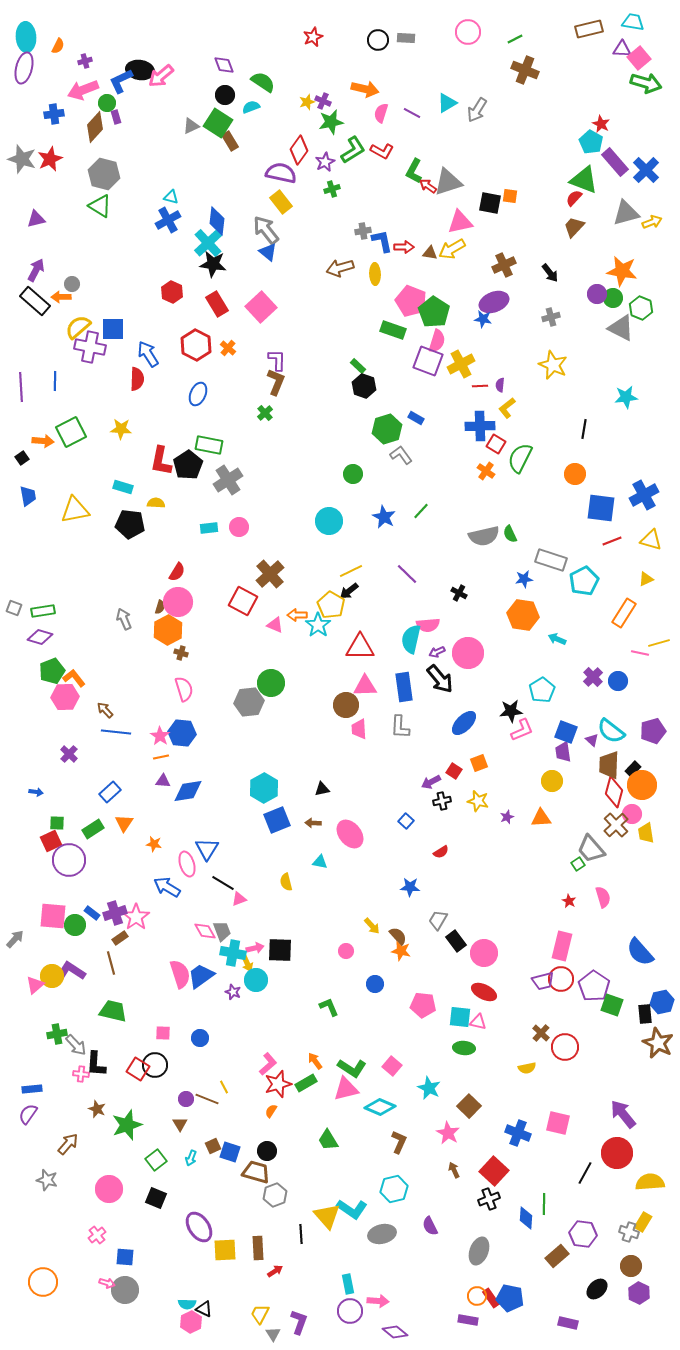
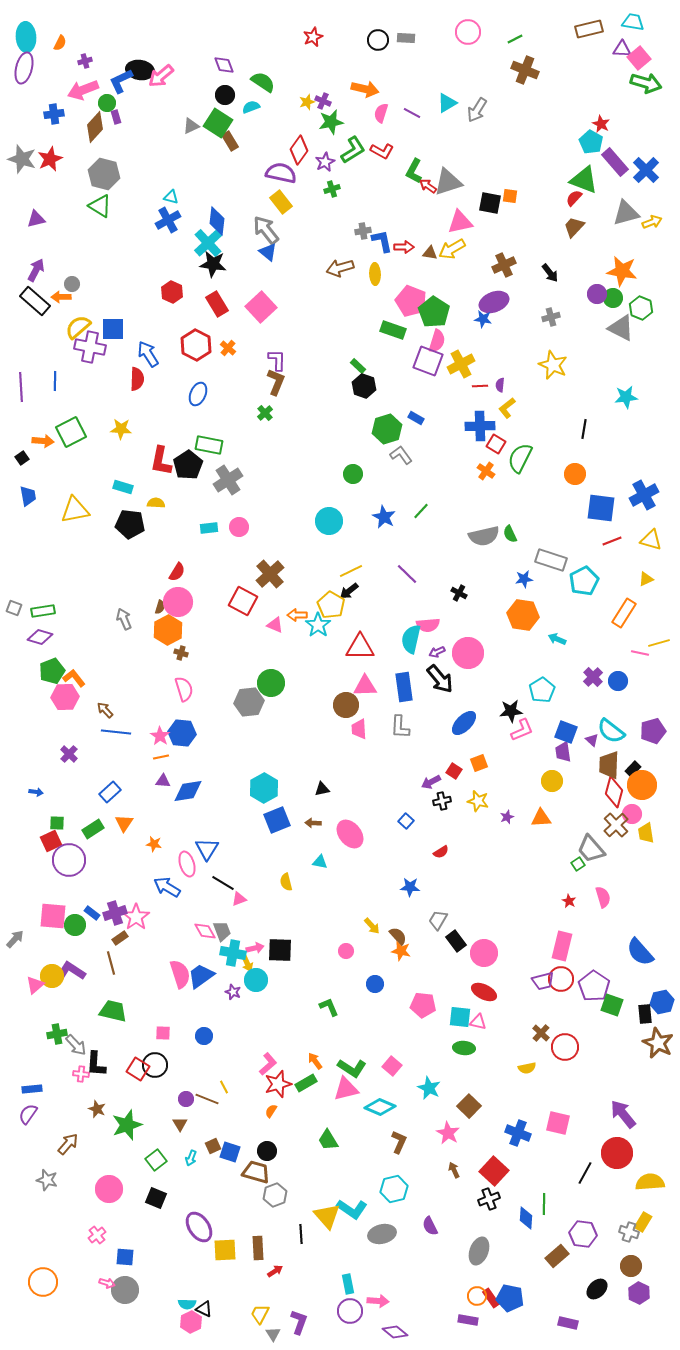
orange semicircle at (58, 46): moved 2 px right, 3 px up
blue circle at (200, 1038): moved 4 px right, 2 px up
